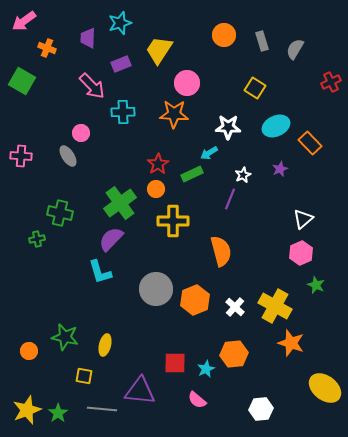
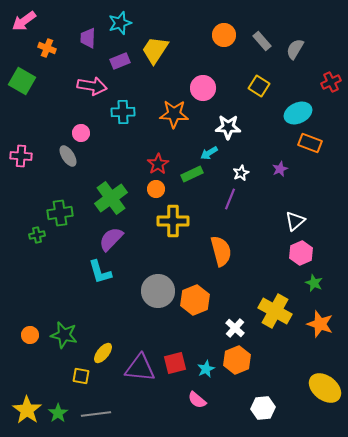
gray rectangle at (262, 41): rotated 24 degrees counterclockwise
yellow trapezoid at (159, 50): moved 4 px left
purple rectangle at (121, 64): moved 1 px left, 3 px up
pink circle at (187, 83): moved 16 px right, 5 px down
pink arrow at (92, 86): rotated 36 degrees counterclockwise
yellow square at (255, 88): moved 4 px right, 2 px up
cyan ellipse at (276, 126): moved 22 px right, 13 px up
orange rectangle at (310, 143): rotated 25 degrees counterclockwise
white star at (243, 175): moved 2 px left, 2 px up
green cross at (120, 203): moved 9 px left, 5 px up
green cross at (60, 213): rotated 20 degrees counterclockwise
white triangle at (303, 219): moved 8 px left, 2 px down
green cross at (37, 239): moved 4 px up
green star at (316, 285): moved 2 px left, 2 px up
gray circle at (156, 289): moved 2 px right, 2 px down
yellow cross at (275, 306): moved 5 px down
white cross at (235, 307): moved 21 px down
green star at (65, 337): moved 1 px left, 2 px up
orange star at (291, 343): moved 29 px right, 19 px up
yellow ellipse at (105, 345): moved 2 px left, 8 px down; rotated 25 degrees clockwise
orange circle at (29, 351): moved 1 px right, 16 px up
orange hexagon at (234, 354): moved 3 px right, 6 px down; rotated 16 degrees counterclockwise
red square at (175, 363): rotated 15 degrees counterclockwise
yellow square at (84, 376): moved 3 px left
purple triangle at (140, 391): moved 23 px up
gray line at (102, 409): moved 6 px left, 5 px down; rotated 12 degrees counterclockwise
white hexagon at (261, 409): moved 2 px right, 1 px up
yellow star at (27, 410): rotated 16 degrees counterclockwise
